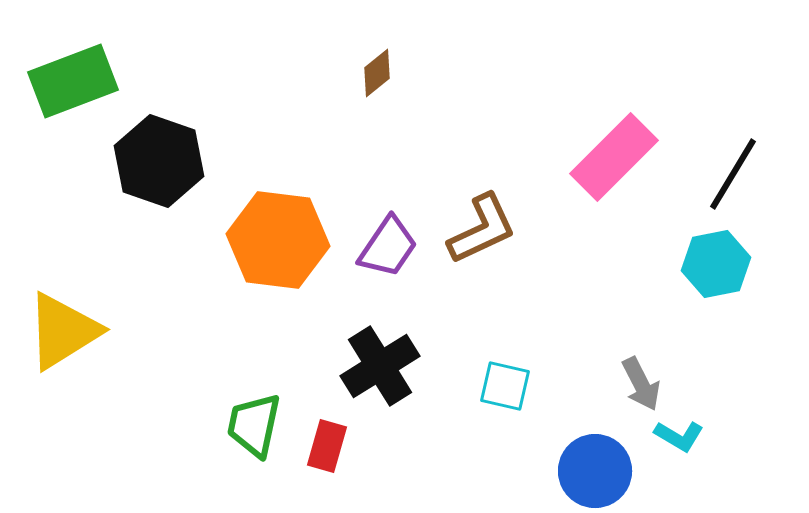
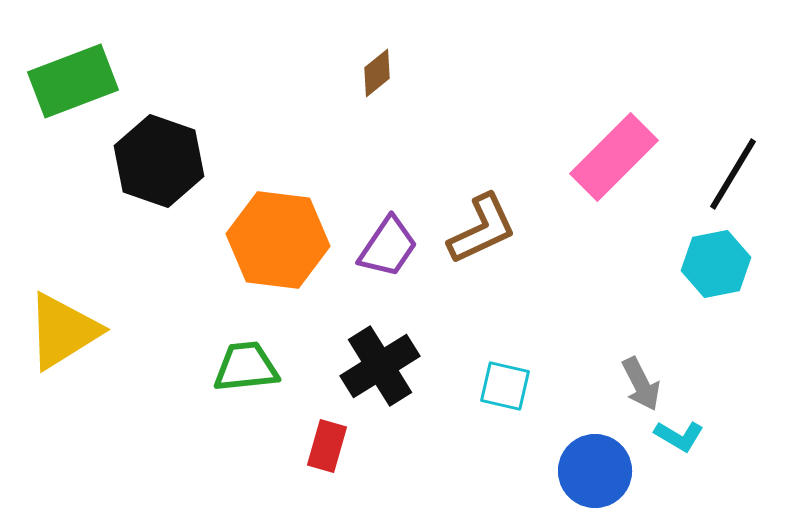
green trapezoid: moved 8 px left, 58 px up; rotated 72 degrees clockwise
